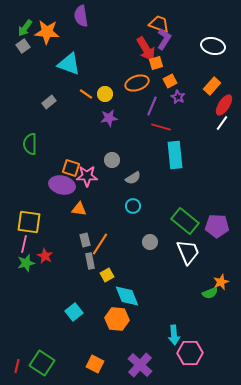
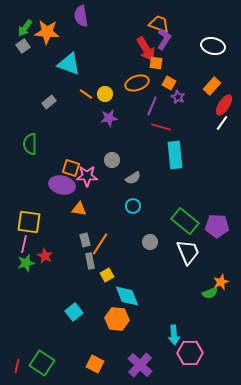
orange square at (156, 63): rotated 24 degrees clockwise
orange square at (170, 81): moved 1 px left, 2 px down; rotated 32 degrees counterclockwise
